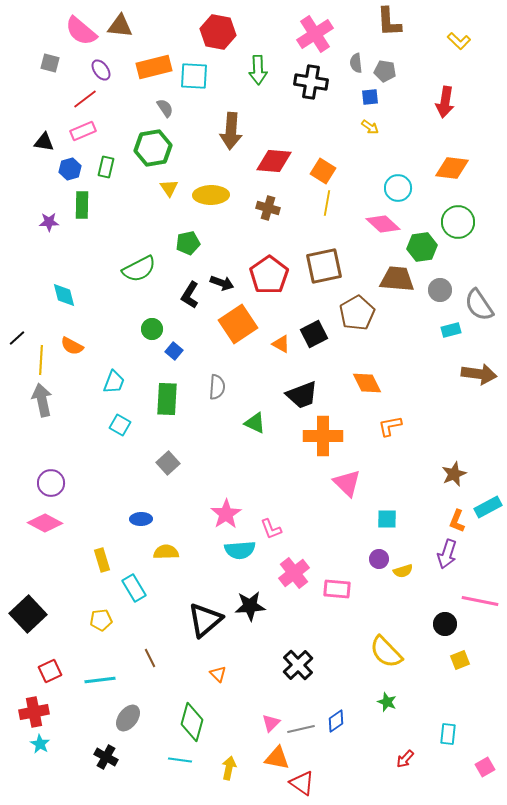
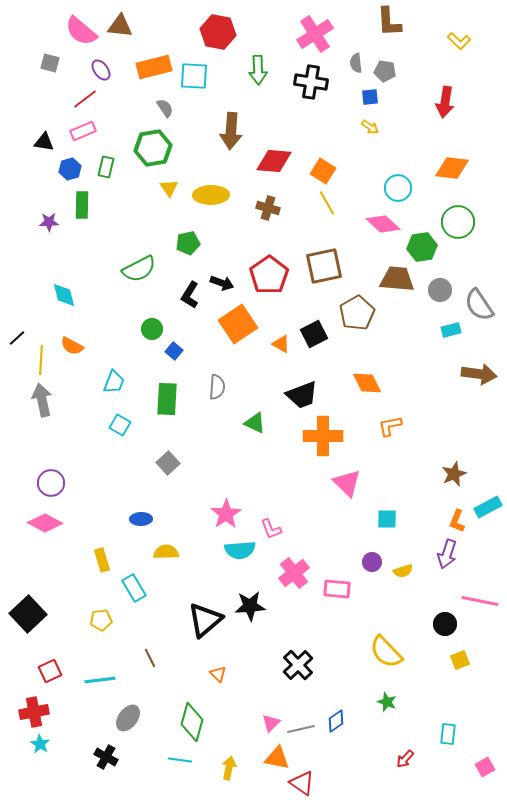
yellow line at (327, 203): rotated 40 degrees counterclockwise
purple circle at (379, 559): moved 7 px left, 3 px down
